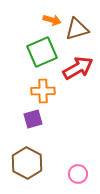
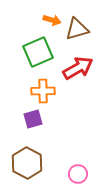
green square: moved 4 px left
